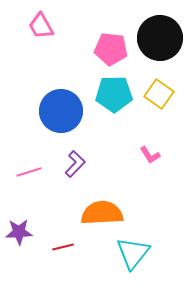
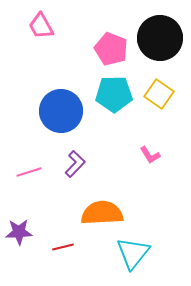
pink pentagon: rotated 16 degrees clockwise
